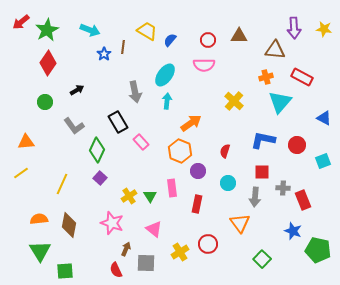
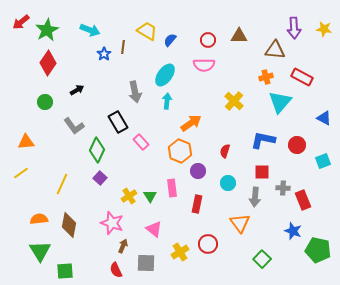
brown arrow at (126, 249): moved 3 px left, 3 px up
